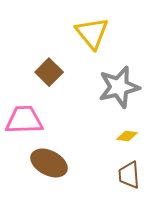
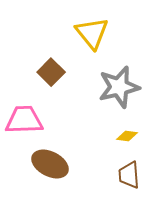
brown square: moved 2 px right
brown ellipse: moved 1 px right, 1 px down
